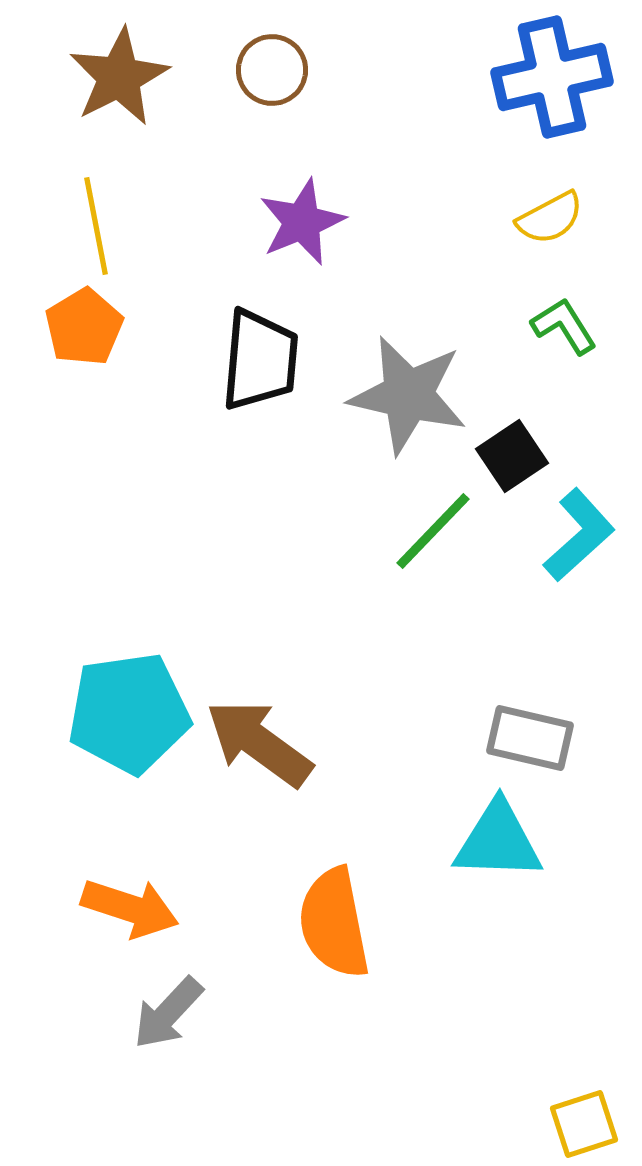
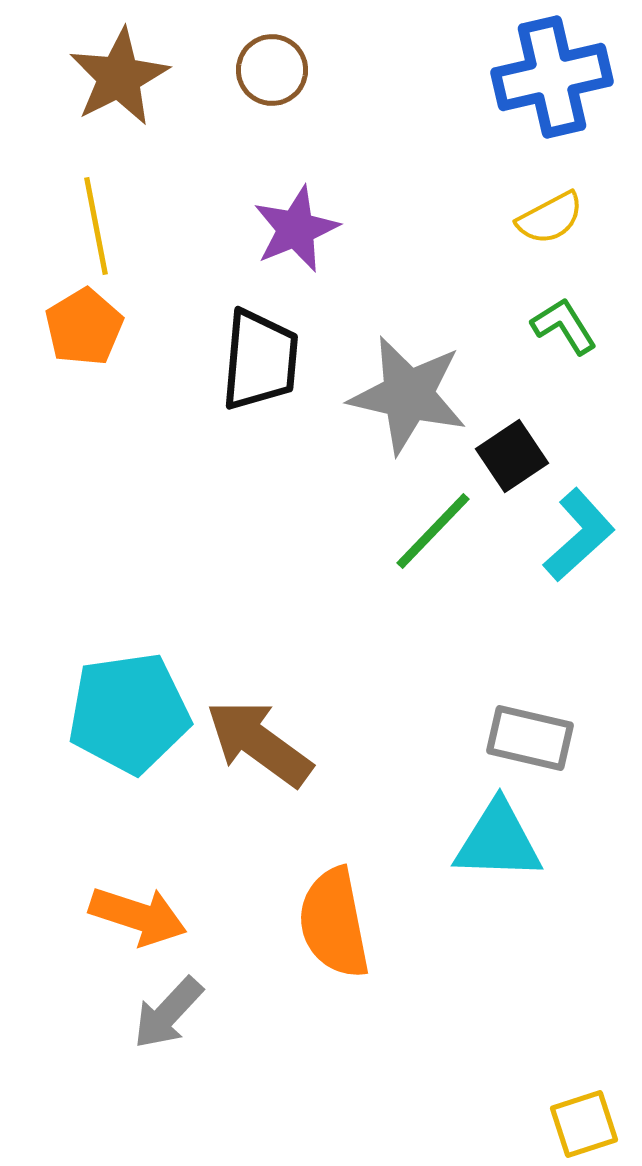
purple star: moved 6 px left, 7 px down
orange arrow: moved 8 px right, 8 px down
